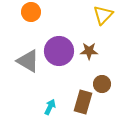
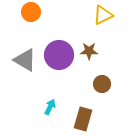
yellow triangle: rotated 20 degrees clockwise
purple circle: moved 4 px down
gray triangle: moved 3 px left, 1 px up
brown rectangle: moved 17 px down
